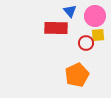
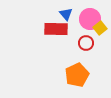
blue triangle: moved 4 px left, 3 px down
pink circle: moved 5 px left, 3 px down
red rectangle: moved 1 px down
yellow square: moved 2 px right, 7 px up; rotated 32 degrees counterclockwise
